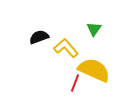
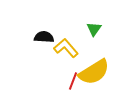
black semicircle: moved 5 px right; rotated 24 degrees clockwise
yellow semicircle: moved 2 px down; rotated 124 degrees clockwise
red line: moved 2 px left, 2 px up
